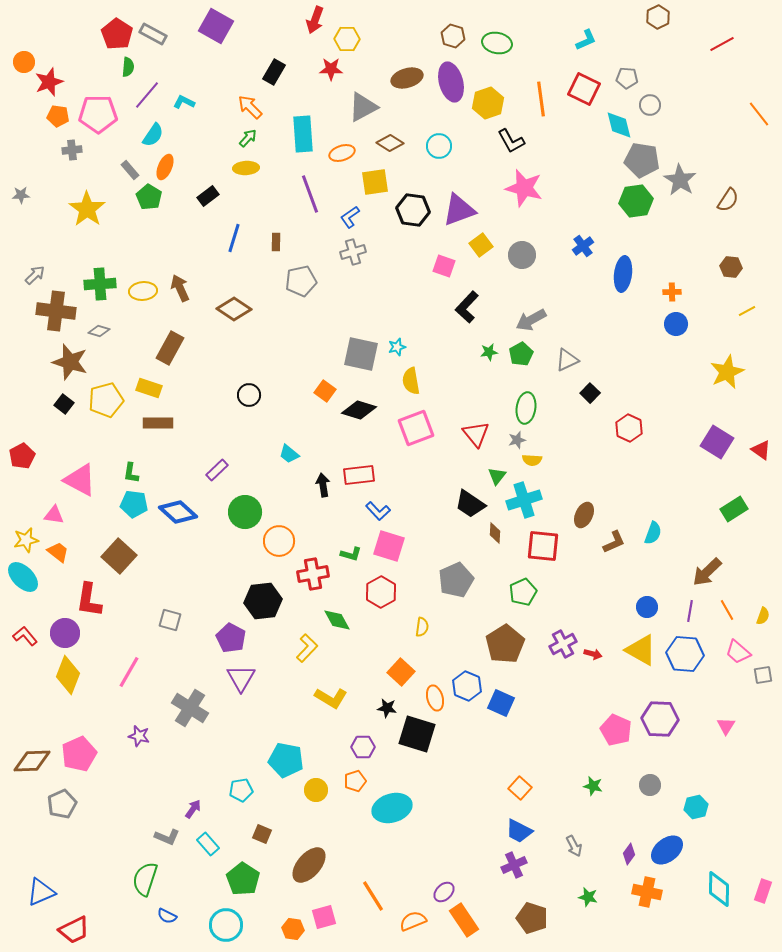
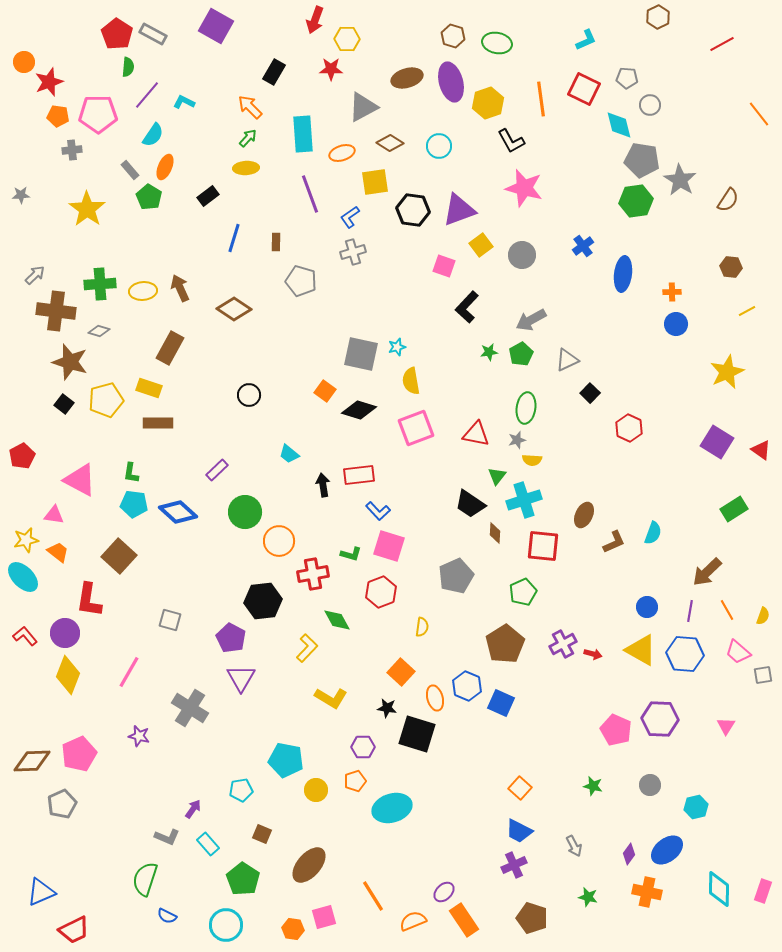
gray pentagon at (301, 281): rotated 28 degrees clockwise
red triangle at (476, 434): rotated 40 degrees counterclockwise
gray pentagon at (456, 580): moved 4 px up
red hexagon at (381, 592): rotated 8 degrees clockwise
